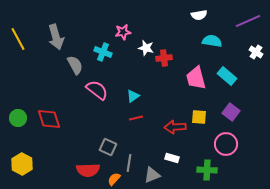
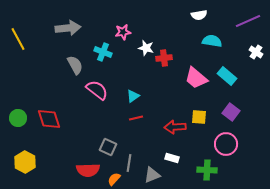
gray arrow: moved 12 px right, 9 px up; rotated 80 degrees counterclockwise
pink trapezoid: rotated 35 degrees counterclockwise
yellow hexagon: moved 3 px right, 2 px up
